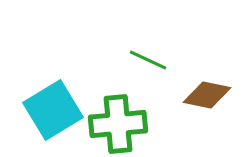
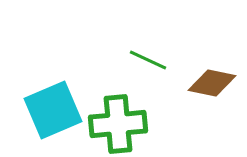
brown diamond: moved 5 px right, 12 px up
cyan square: rotated 8 degrees clockwise
